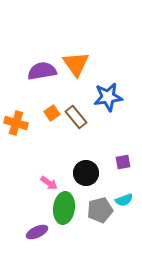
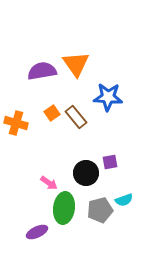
blue star: rotated 12 degrees clockwise
purple square: moved 13 px left
